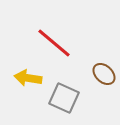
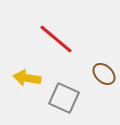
red line: moved 2 px right, 4 px up
yellow arrow: moved 1 px left
